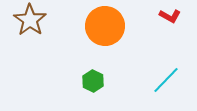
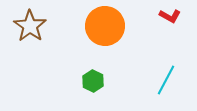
brown star: moved 6 px down
cyan line: rotated 16 degrees counterclockwise
